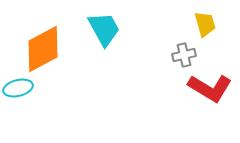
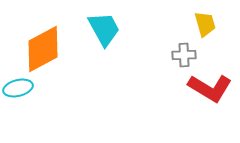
gray cross: rotated 10 degrees clockwise
